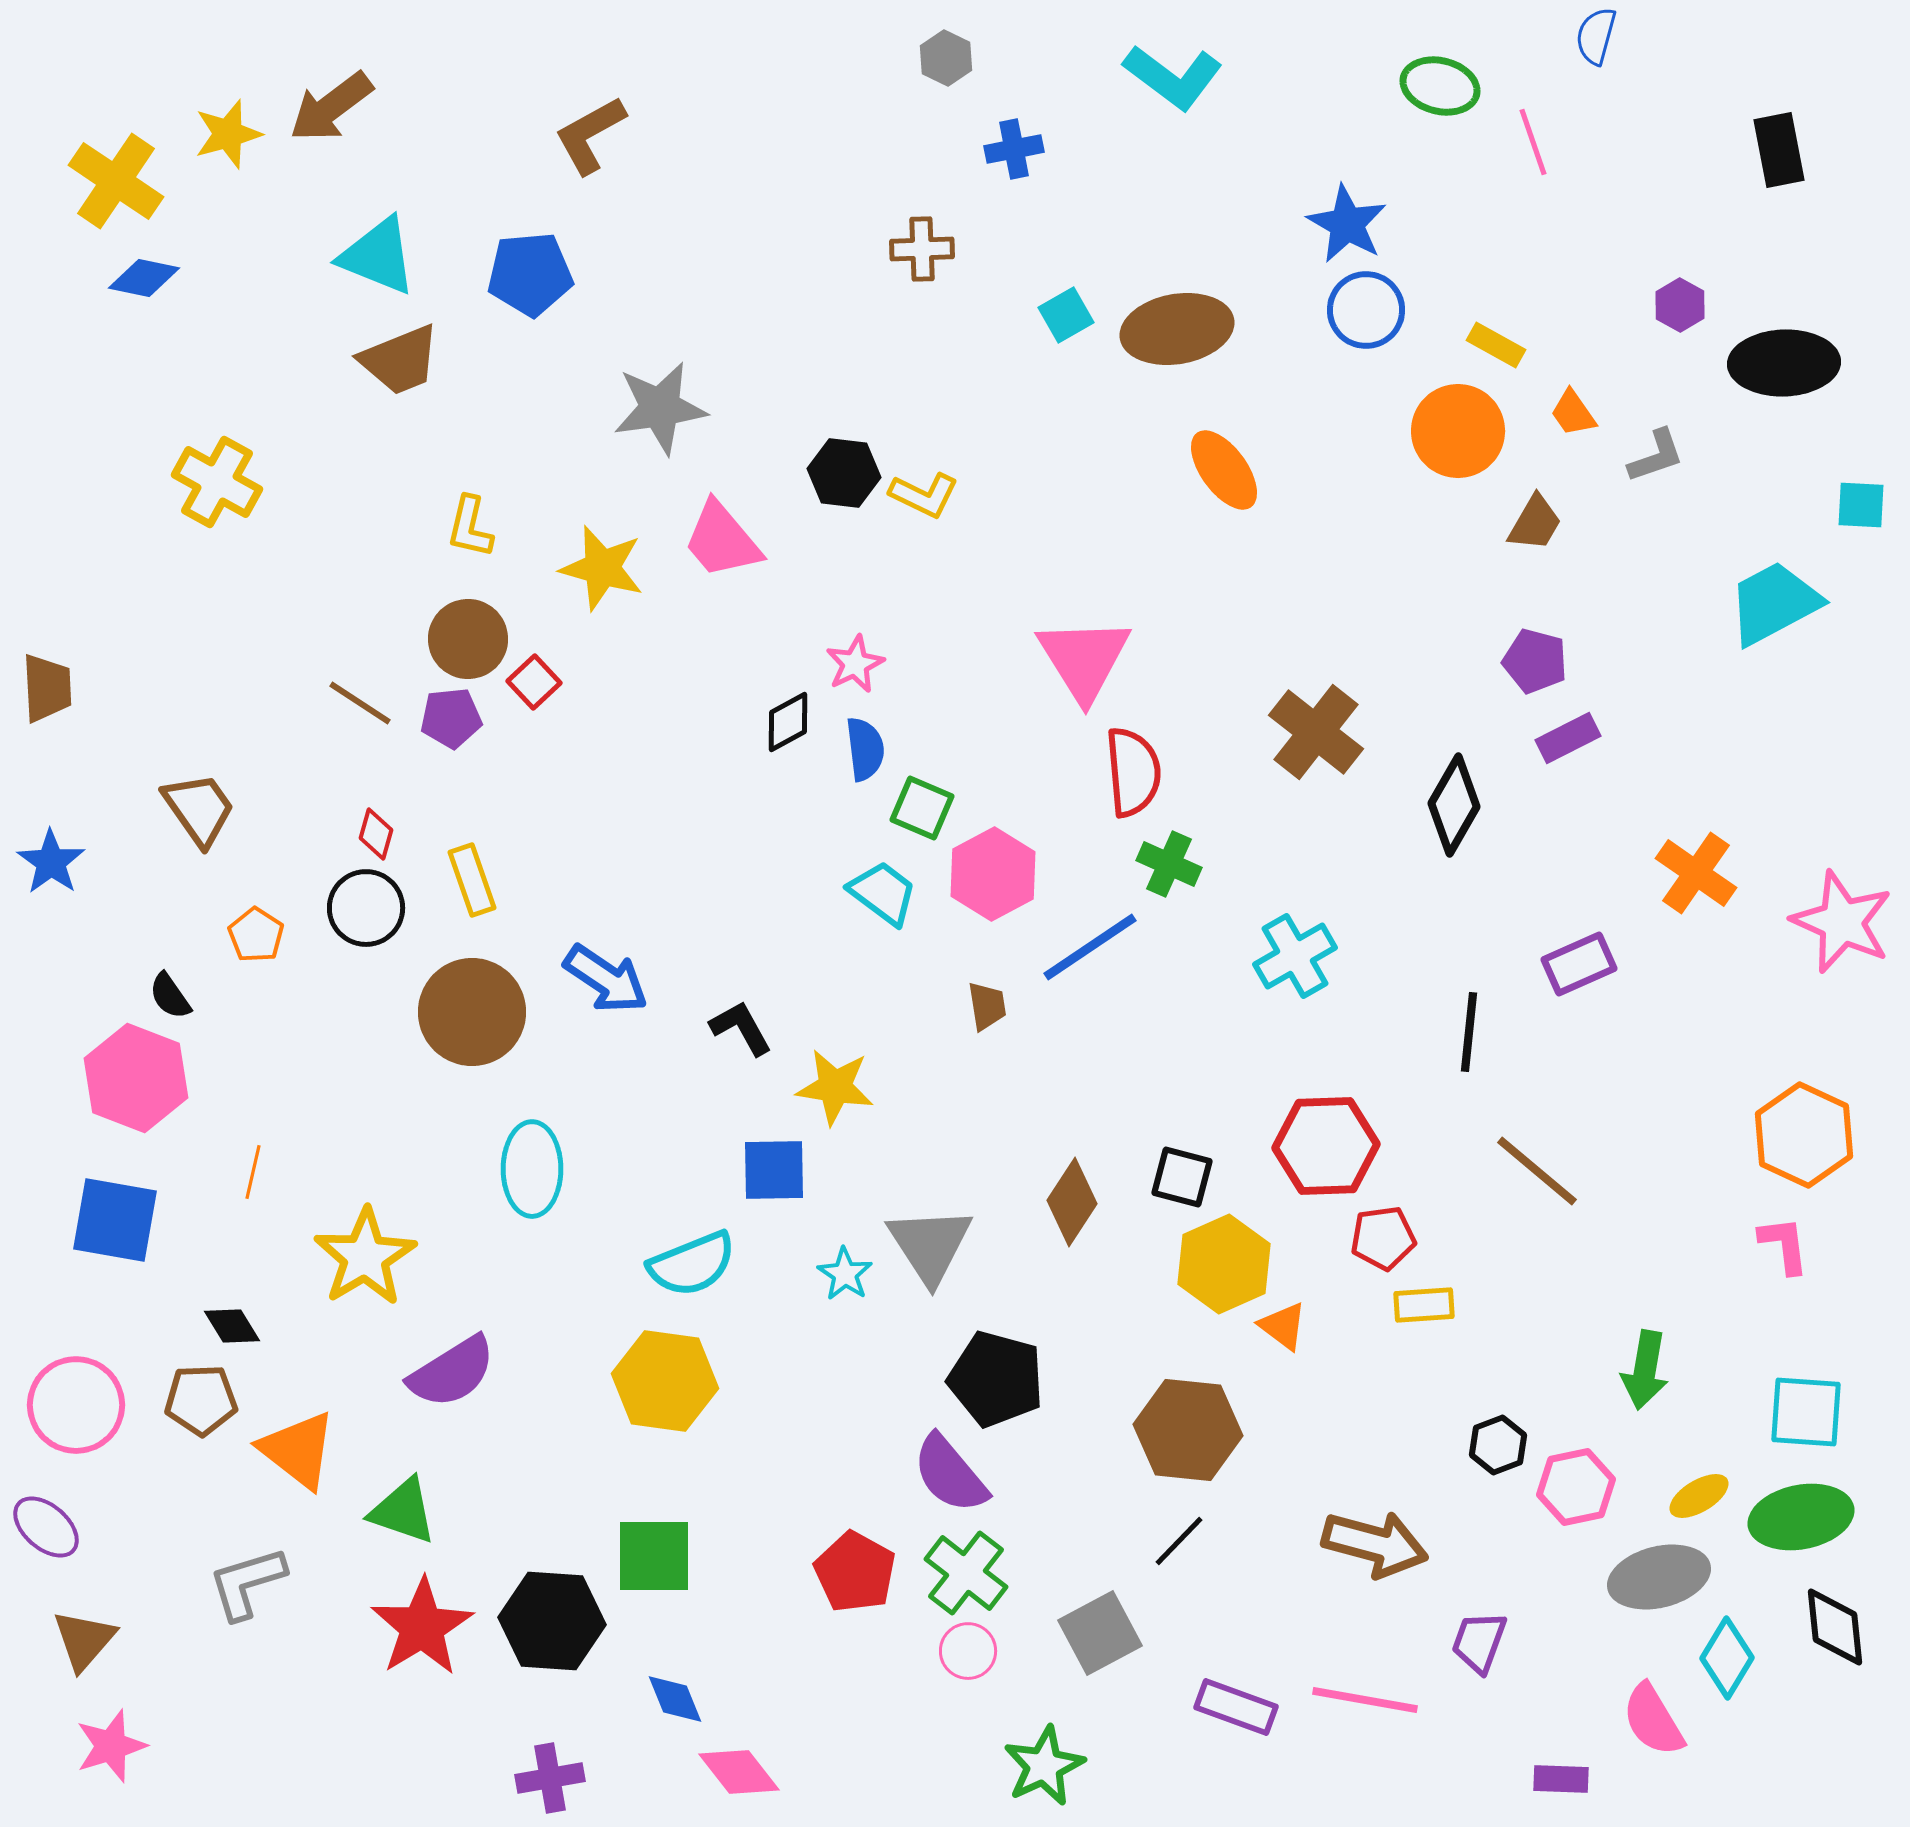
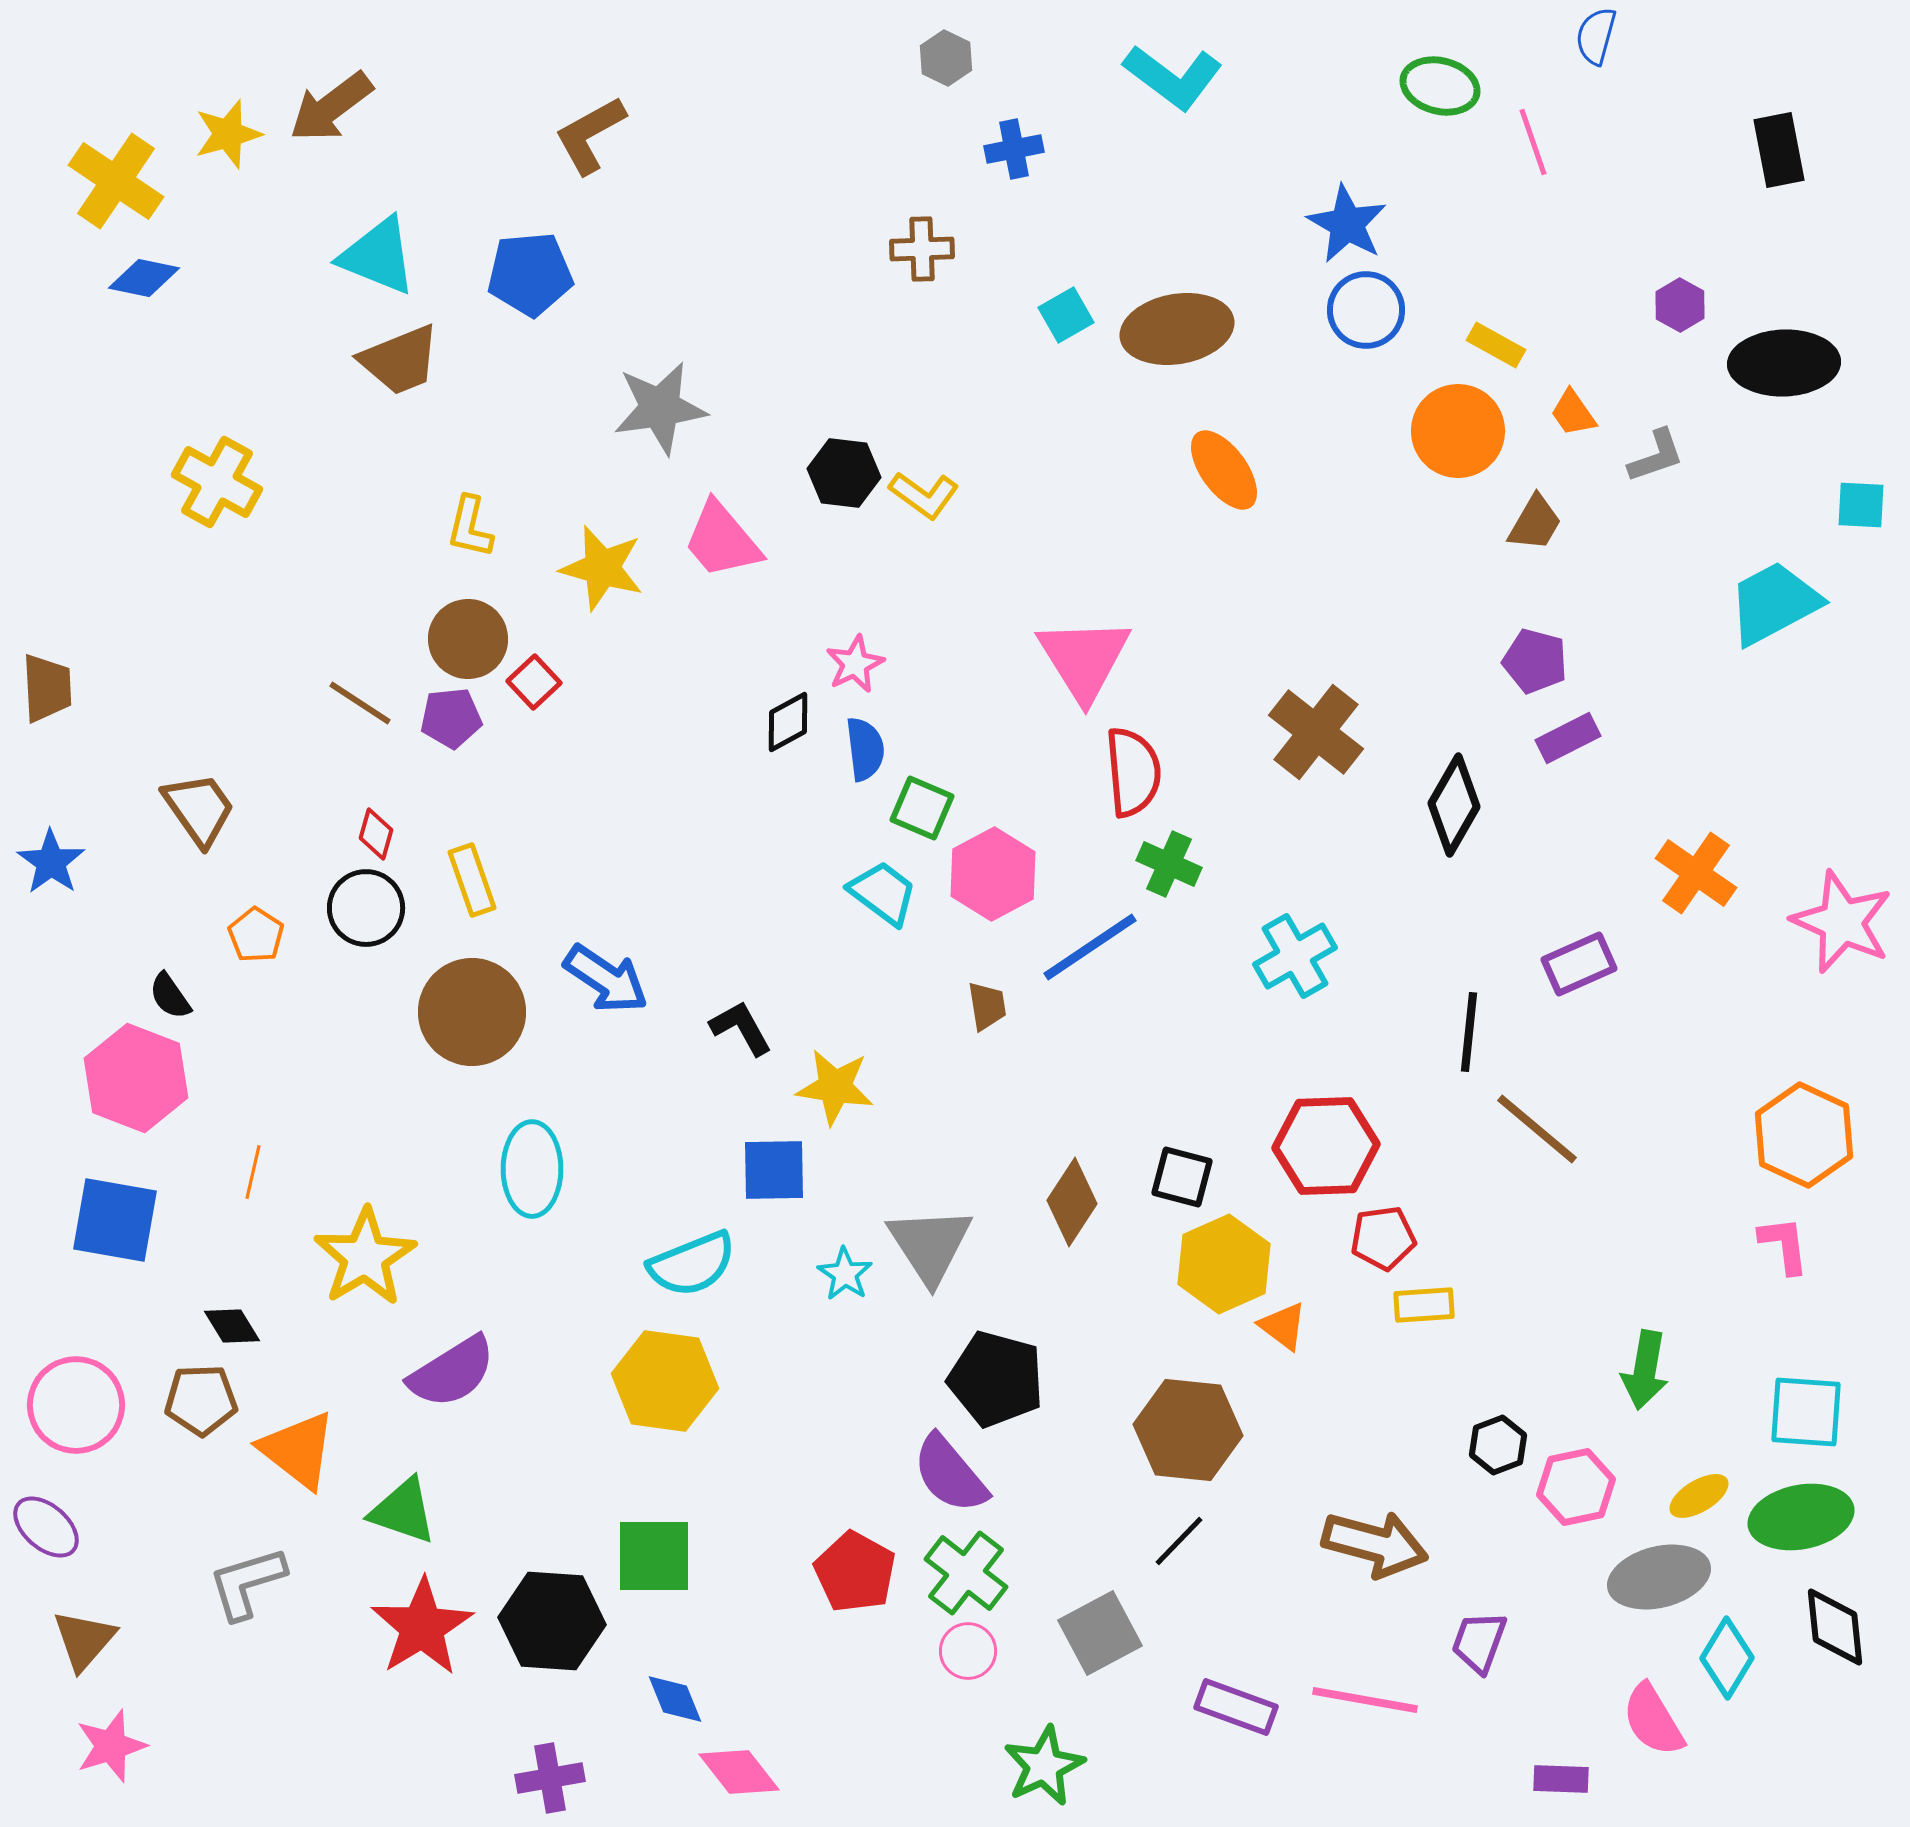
yellow L-shape at (924, 495): rotated 10 degrees clockwise
brown line at (1537, 1171): moved 42 px up
